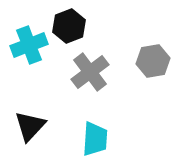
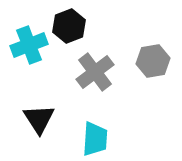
gray cross: moved 5 px right
black triangle: moved 9 px right, 7 px up; rotated 16 degrees counterclockwise
